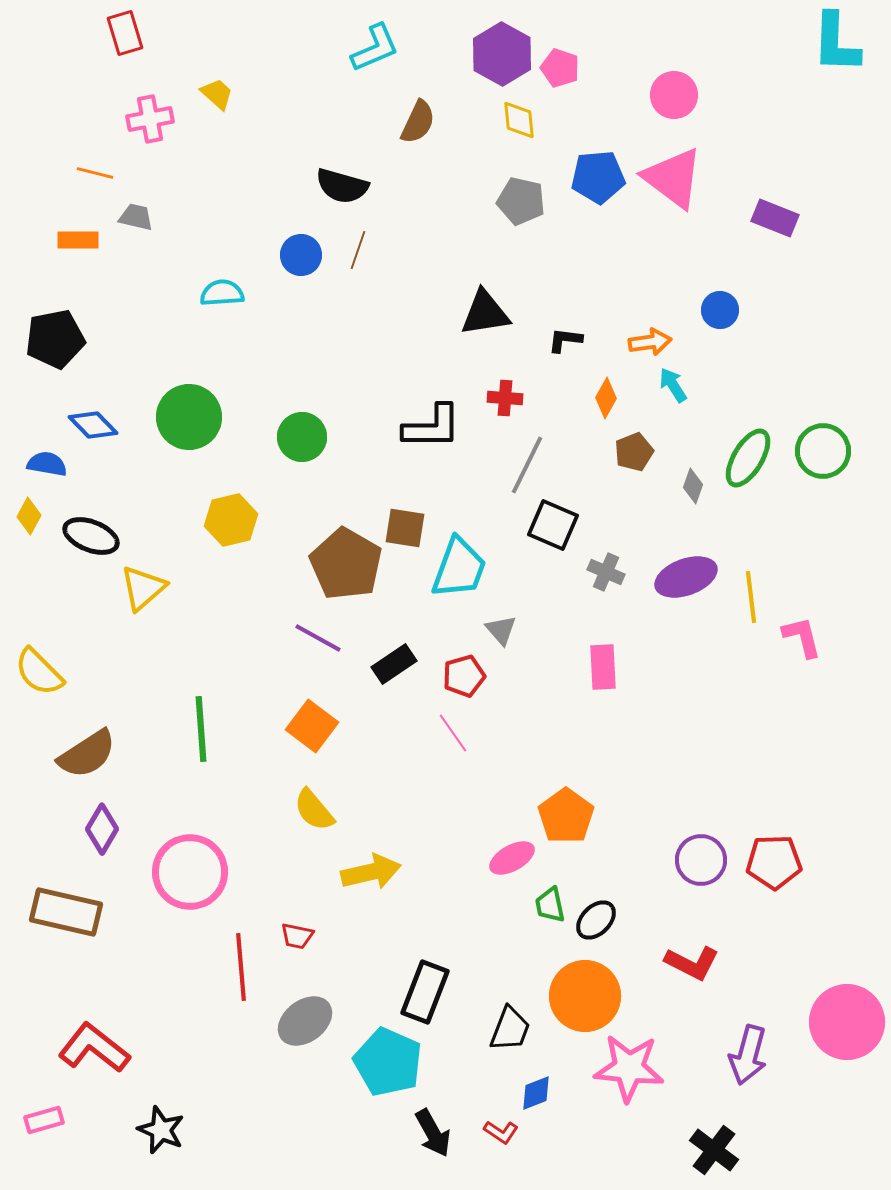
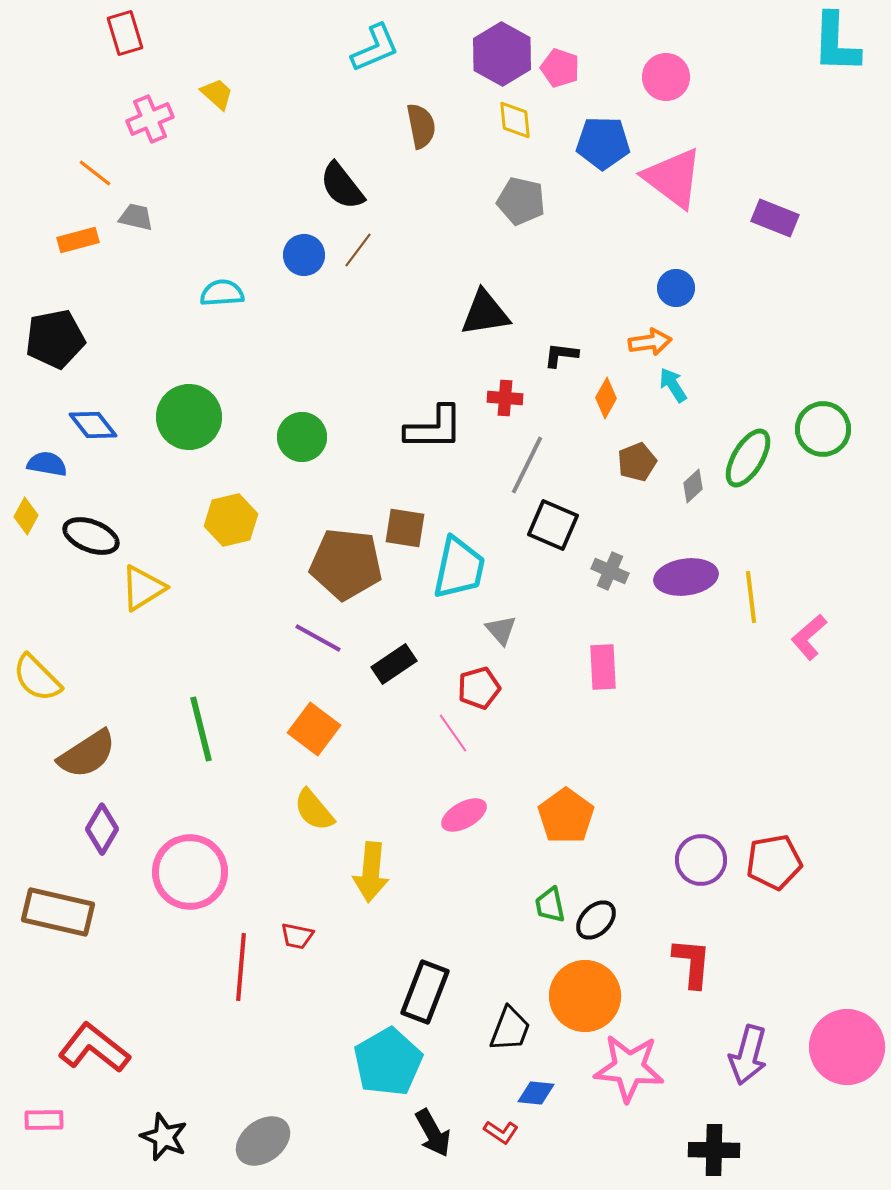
pink circle at (674, 95): moved 8 px left, 18 px up
pink cross at (150, 119): rotated 12 degrees counterclockwise
yellow diamond at (519, 120): moved 4 px left
brown semicircle at (418, 122): moved 3 px right, 4 px down; rotated 36 degrees counterclockwise
orange line at (95, 173): rotated 24 degrees clockwise
blue pentagon at (598, 177): moved 5 px right, 34 px up; rotated 6 degrees clockwise
black semicircle at (342, 186): rotated 36 degrees clockwise
orange rectangle at (78, 240): rotated 15 degrees counterclockwise
brown line at (358, 250): rotated 18 degrees clockwise
blue circle at (301, 255): moved 3 px right
blue circle at (720, 310): moved 44 px left, 22 px up
black L-shape at (565, 340): moved 4 px left, 15 px down
blue diamond at (93, 425): rotated 6 degrees clockwise
black L-shape at (432, 427): moved 2 px right, 1 px down
green circle at (823, 451): moved 22 px up
brown pentagon at (634, 452): moved 3 px right, 10 px down
gray diamond at (693, 486): rotated 28 degrees clockwise
yellow diamond at (29, 516): moved 3 px left
brown pentagon at (346, 564): rotated 24 degrees counterclockwise
cyan trapezoid at (459, 568): rotated 8 degrees counterclockwise
gray cross at (606, 572): moved 4 px right, 1 px up
purple ellipse at (686, 577): rotated 12 degrees clockwise
yellow triangle at (143, 588): rotated 9 degrees clockwise
pink L-shape at (802, 637): moved 7 px right; rotated 117 degrees counterclockwise
yellow semicircle at (39, 672): moved 2 px left, 6 px down
red pentagon at (464, 676): moved 15 px right, 12 px down
orange square at (312, 726): moved 2 px right, 3 px down
green line at (201, 729): rotated 10 degrees counterclockwise
pink ellipse at (512, 858): moved 48 px left, 43 px up
red pentagon at (774, 862): rotated 8 degrees counterclockwise
yellow arrow at (371, 872): rotated 108 degrees clockwise
brown rectangle at (66, 912): moved 8 px left
red L-shape at (692, 963): rotated 112 degrees counterclockwise
red line at (241, 967): rotated 10 degrees clockwise
gray ellipse at (305, 1021): moved 42 px left, 120 px down
pink circle at (847, 1022): moved 25 px down
cyan pentagon at (388, 1062): rotated 18 degrees clockwise
blue diamond at (536, 1093): rotated 27 degrees clockwise
pink rectangle at (44, 1120): rotated 15 degrees clockwise
black star at (161, 1130): moved 3 px right, 7 px down
black cross at (714, 1150): rotated 36 degrees counterclockwise
